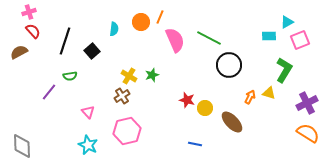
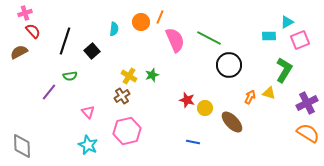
pink cross: moved 4 px left, 1 px down
blue line: moved 2 px left, 2 px up
